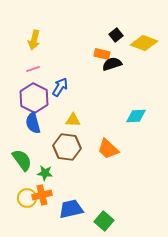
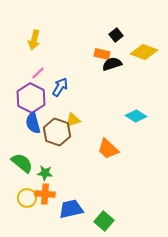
yellow diamond: moved 9 px down
pink line: moved 5 px right, 4 px down; rotated 24 degrees counterclockwise
purple hexagon: moved 3 px left
cyan diamond: rotated 35 degrees clockwise
yellow triangle: rotated 21 degrees counterclockwise
brown hexagon: moved 10 px left, 15 px up; rotated 12 degrees clockwise
green semicircle: moved 3 px down; rotated 15 degrees counterclockwise
orange cross: moved 3 px right, 1 px up; rotated 18 degrees clockwise
